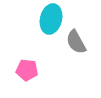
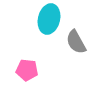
cyan ellipse: moved 2 px left
